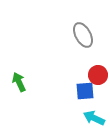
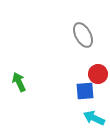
red circle: moved 1 px up
